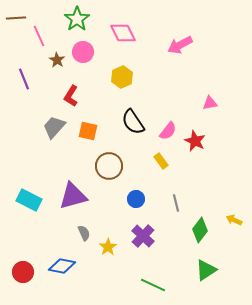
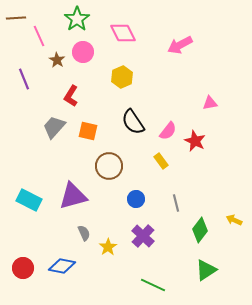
red circle: moved 4 px up
